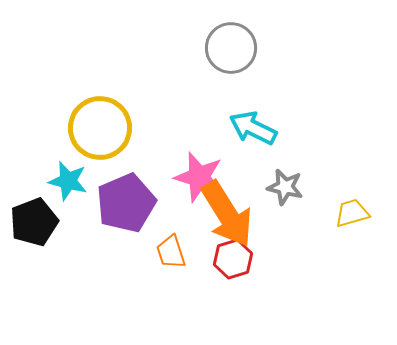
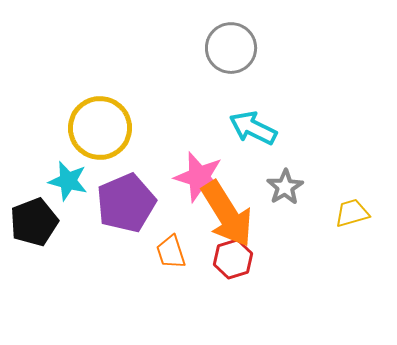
gray star: rotated 27 degrees clockwise
